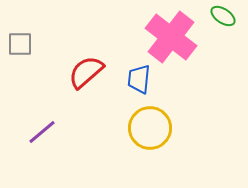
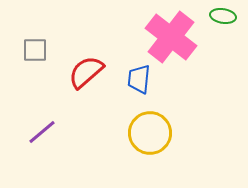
green ellipse: rotated 25 degrees counterclockwise
gray square: moved 15 px right, 6 px down
yellow circle: moved 5 px down
